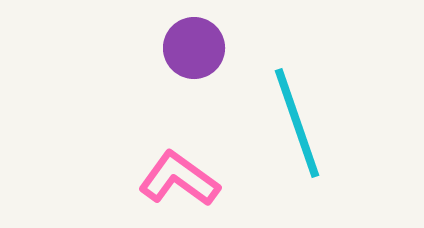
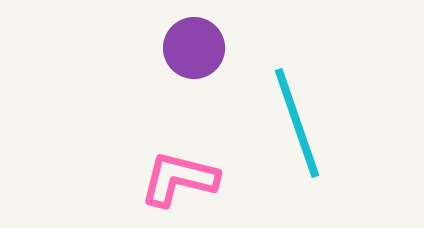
pink L-shape: rotated 22 degrees counterclockwise
